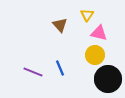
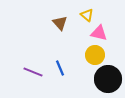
yellow triangle: rotated 24 degrees counterclockwise
brown triangle: moved 2 px up
